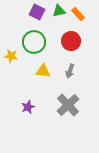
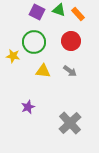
green triangle: moved 1 px up; rotated 32 degrees clockwise
yellow star: moved 2 px right
gray arrow: rotated 72 degrees counterclockwise
gray cross: moved 2 px right, 18 px down
